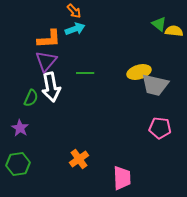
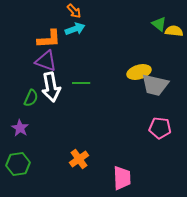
purple triangle: rotated 50 degrees counterclockwise
green line: moved 4 px left, 10 px down
